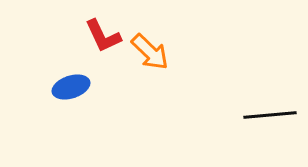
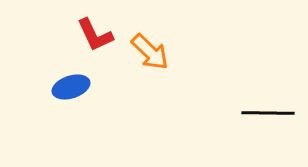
red L-shape: moved 8 px left, 1 px up
black line: moved 2 px left, 2 px up; rotated 6 degrees clockwise
